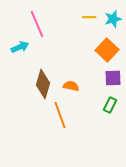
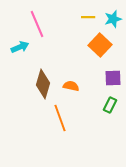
yellow line: moved 1 px left
orange square: moved 7 px left, 5 px up
orange line: moved 3 px down
